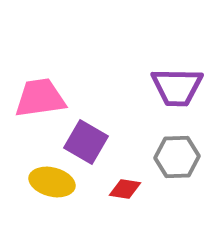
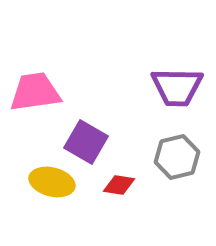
pink trapezoid: moved 5 px left, 6 px up
gray hexagon: rotated 12 degrees counterclockwise
red diamond: moved 6 px left, 4 px up
